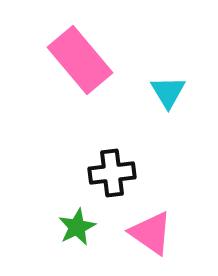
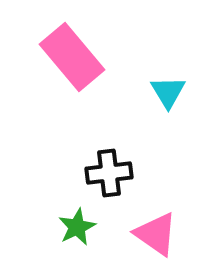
pink rectangle: moved 8 px left, 3 px up
black cross: moved 3 px left
pink triangle: moved 5 px right, 1 px down
